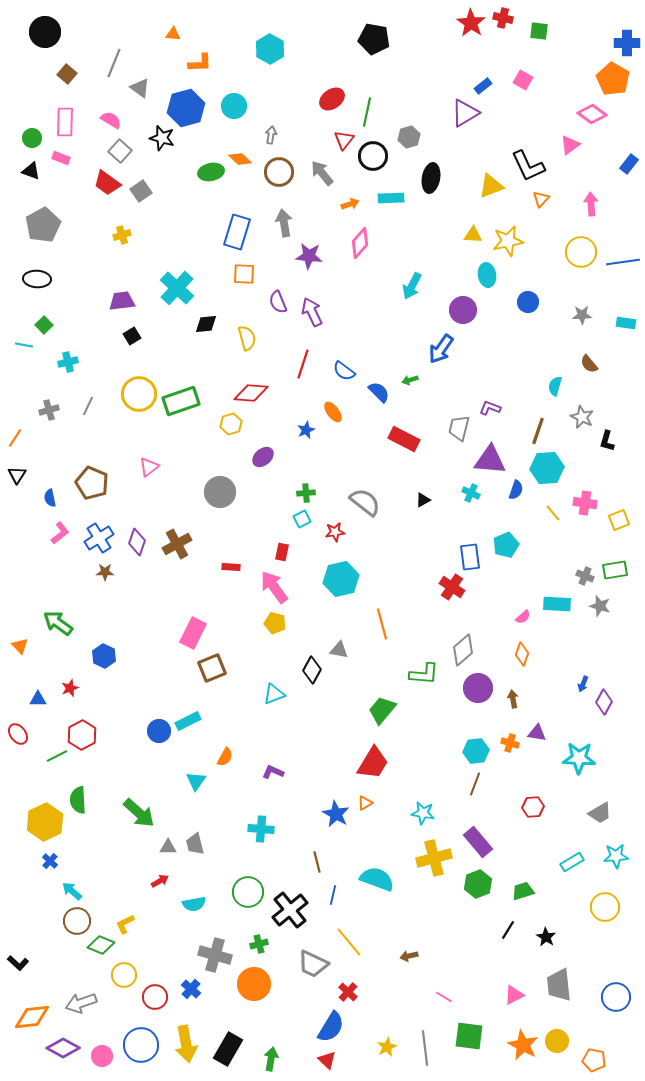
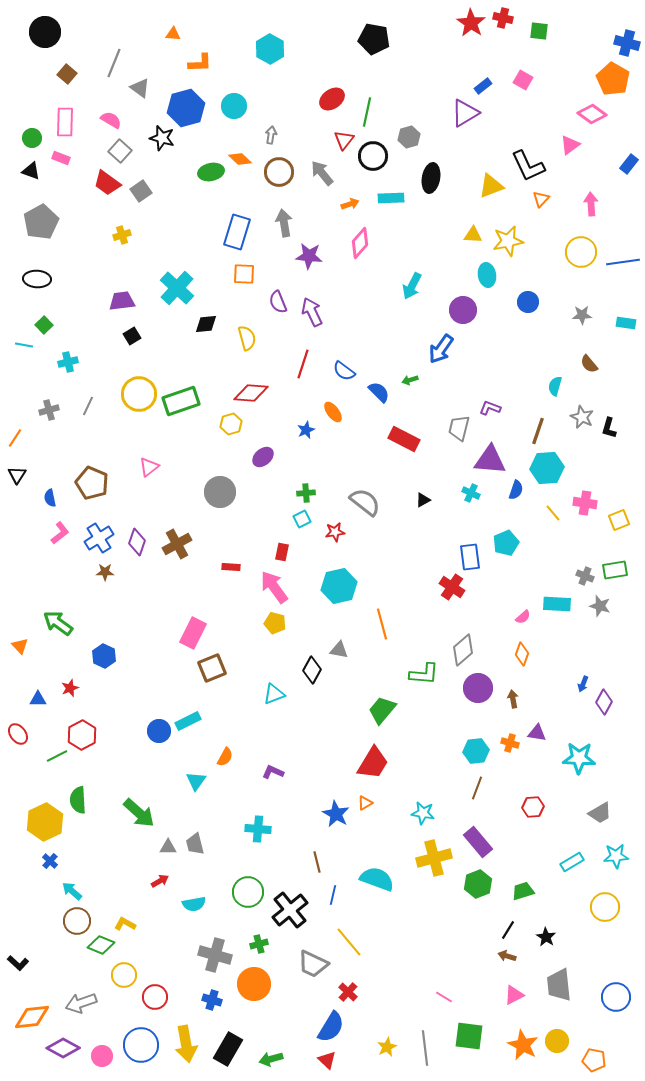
blue cross at (627, 43): rotated 15 degrees clockwise
gray pentagon at (43, 225): moved 2 px left, 3 px up
black L-shape at (607, 441): moved 2 px right, 13 px up
cyan pentagon at (506, 545): moved 2 px up
cyan hexagon at (341, 579): moved 2 px left, 7 px down
brown line at (475, 784): moved 2 px right, 4 px down
cyan cross at (261, 829): moved 3 px left
yellow L-shape at (125, 924): rotated 55 degrees clockwise
brown arrow at (409, 956): moved 98 px right; rotated 30 degrees clockwise
blue cross at (191, 989): moved 21 px right, 11 px down; rotated 24 degrees counterclockwise
green arrow at (271, 1059): rotated 115 degrees counterclockwise
